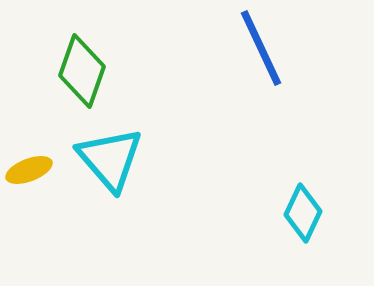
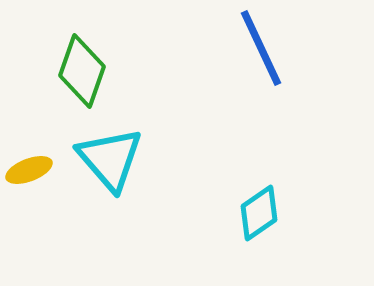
cyan diamond: moved 44 px left; rotated 30 degrees clockwise
